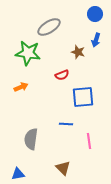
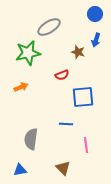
green star: rotated 20 degrees counterclockwise
pink line: moved 3 px left, 4 px down
blue triangle: moved 2 px right, 4 px up
